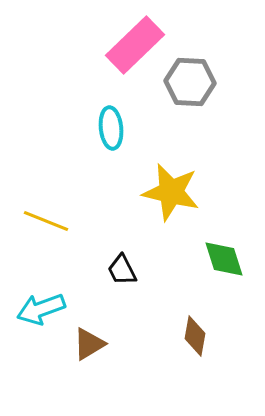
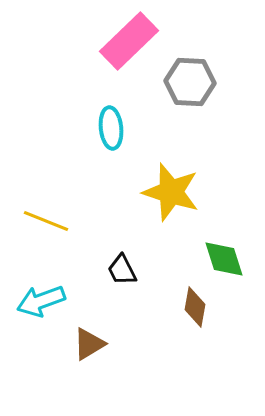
pink rectangle: moved 6 px left, 4 px up
yellow star: rotated 4 degrees clockwise
cyan arrow: moved 8 px up
brown diamond: moved 29 px up
